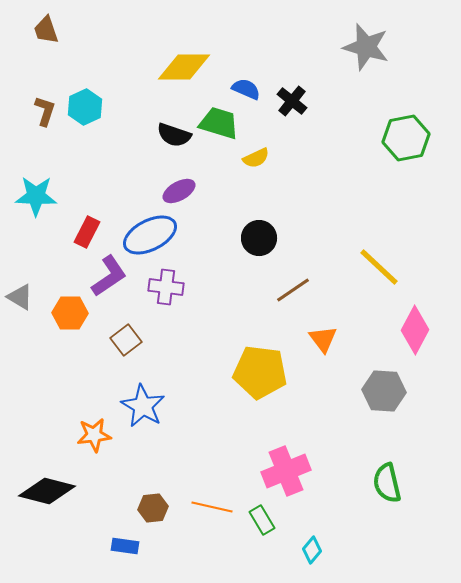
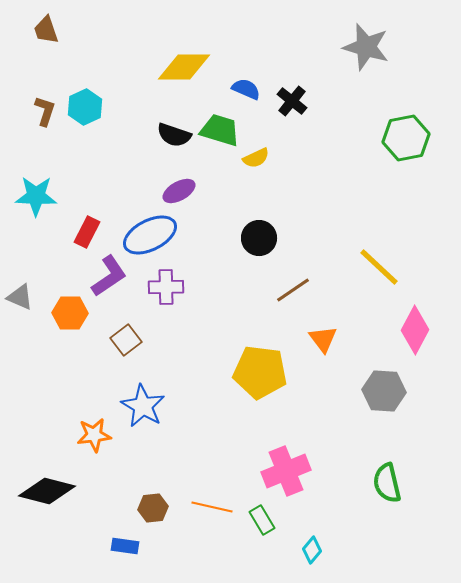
green trapezoid: moved 1 px right, 7 px down
purple cross: rotated 8 degrees counterclockwise
gray triangle: rotated 8 degrees counterclockwise
